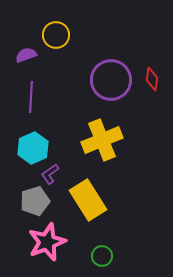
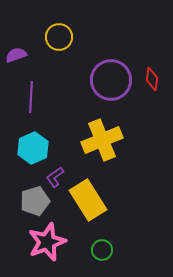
yellow circle: moved 3 px right, 2 px down
purple semicircle: moved 10 px left
purple L-shape: moved 5 px right, 3 px down
green circle: moved 6 px up
